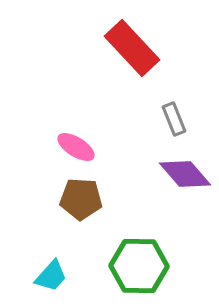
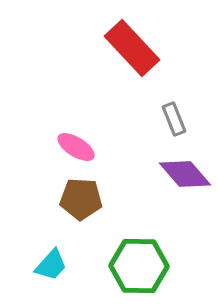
cyan trapezoid: moved 11 px up
